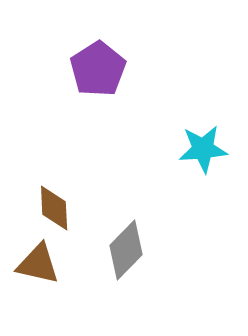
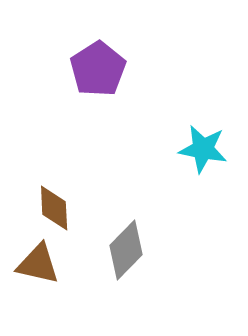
cyan star: rotated 15 degrees clockwise
